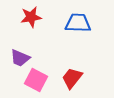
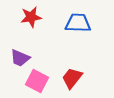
pink square: moved 1 px right, 1 px down
